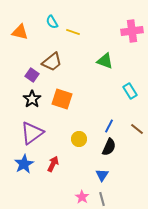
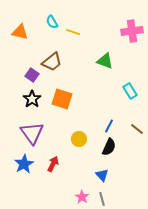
purple triangle: rotated 30 degrees counterclockwise
blue triangle: rotated 16 degrees counterclockwise
